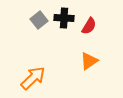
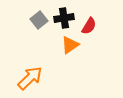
black cross: rotated 12 degrees counterclockwise
orange triangle: moved 19 px left, 16 px up
orange arrow: moved 3 px left
